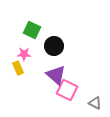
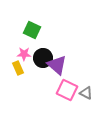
black circle: moved 11 px left, 12 px down
purple triangle: moved 1 px right, 10 px up
gray triangle: moved 9 px left, 10 px up
